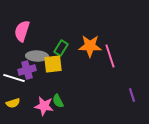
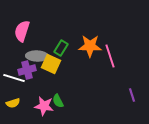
yellow square: moved 2 px left; rotated 30 degrees clockwise
